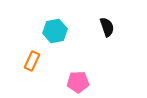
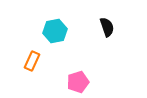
pink pentagon: rotated 15 degrees counterclockwise
